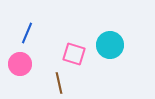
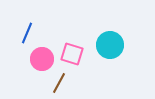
pink square: moved 2 px left
pink circle: moved 22 px right, 5 px up
brown line: rotated 40 degrees clockwise
